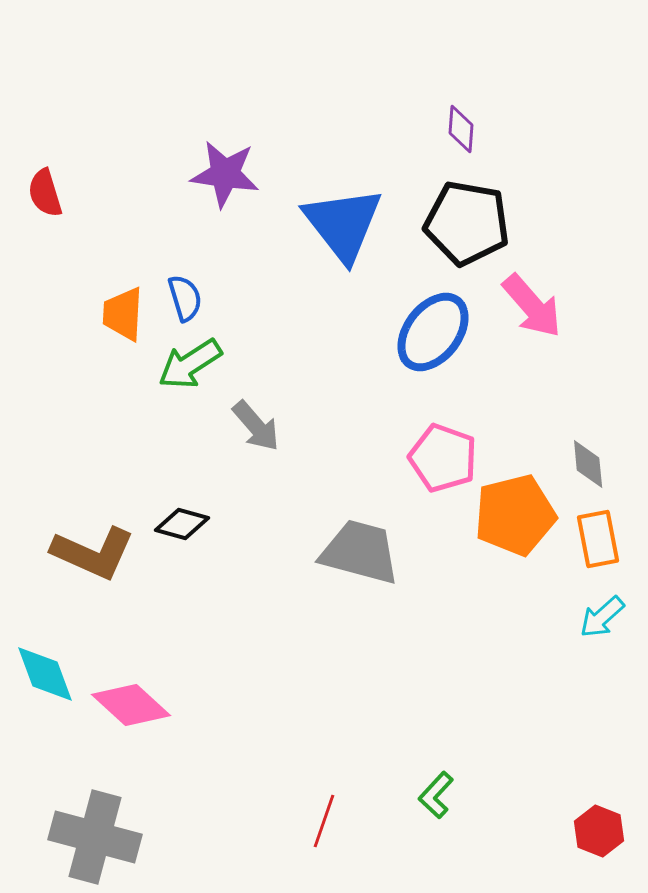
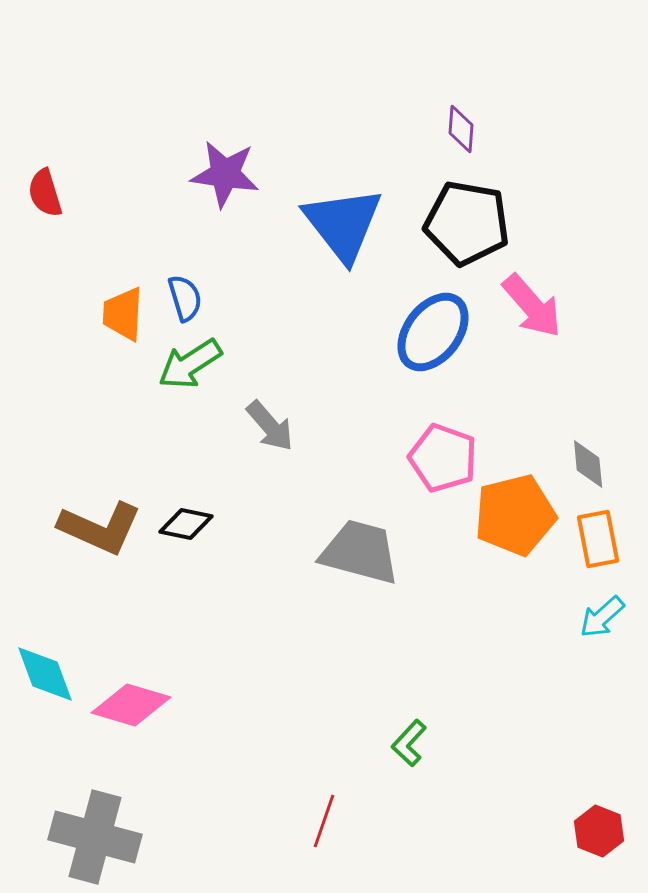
gray arrow: moved 14 px right
black diamond: moved 4 px right; rotated 4 degrees counterclockwise
brown L-shape: moved 7 px right, 25 px up
pink diamond: rotated 26 degrees counterclockwise
green L-shape: moved 27 px left, 52 px up
